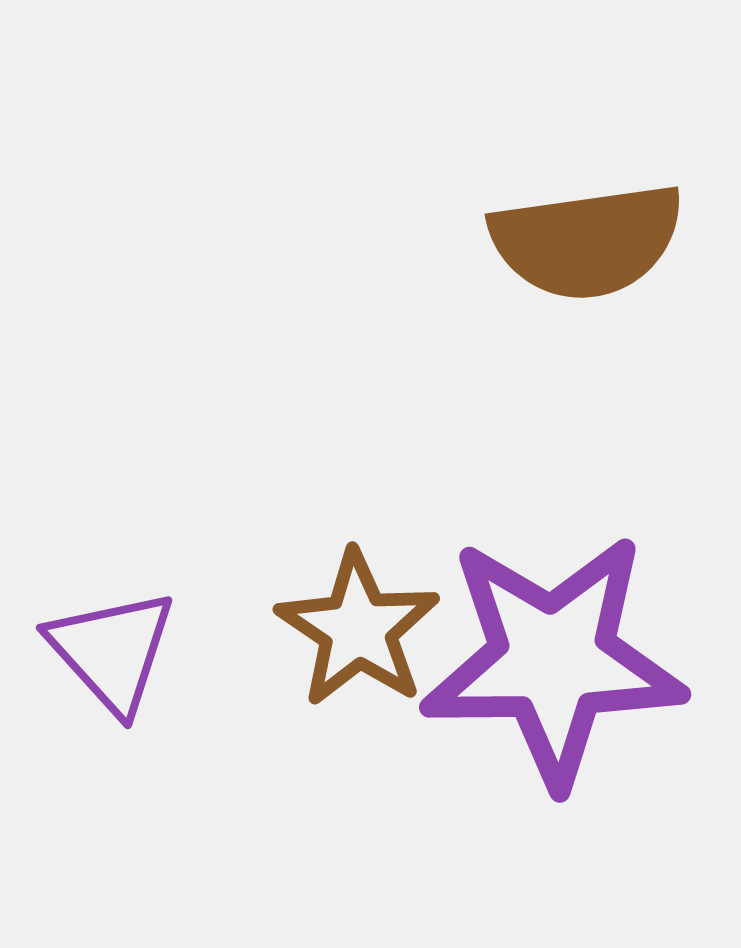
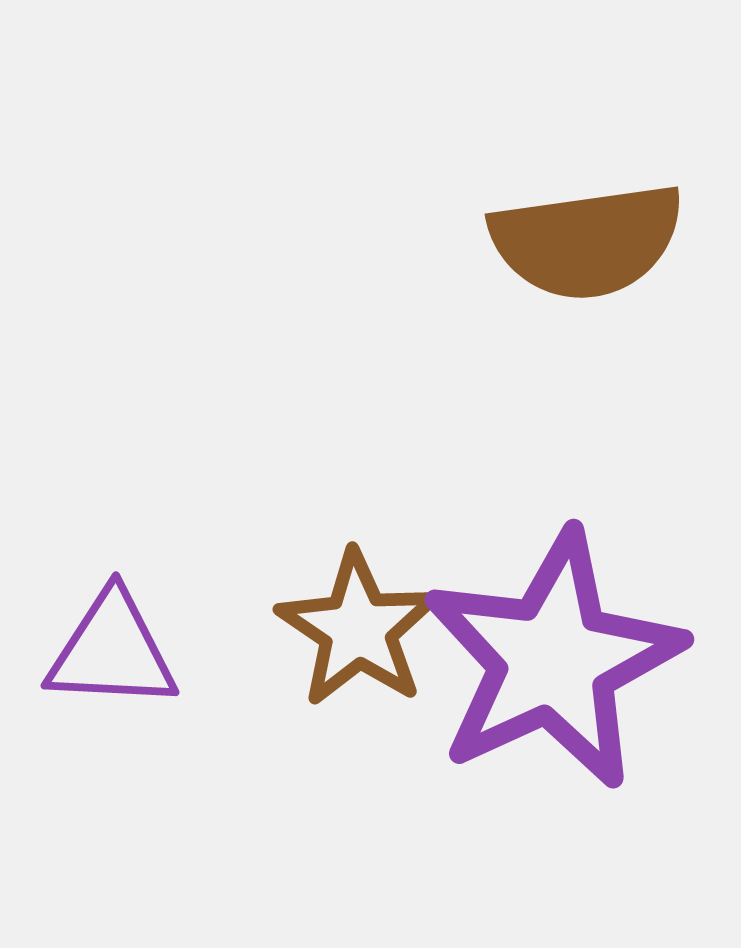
purple triangle: rotated 45 degrees counterclockwise
purple star: rotated 24 degrees counterclockwise
